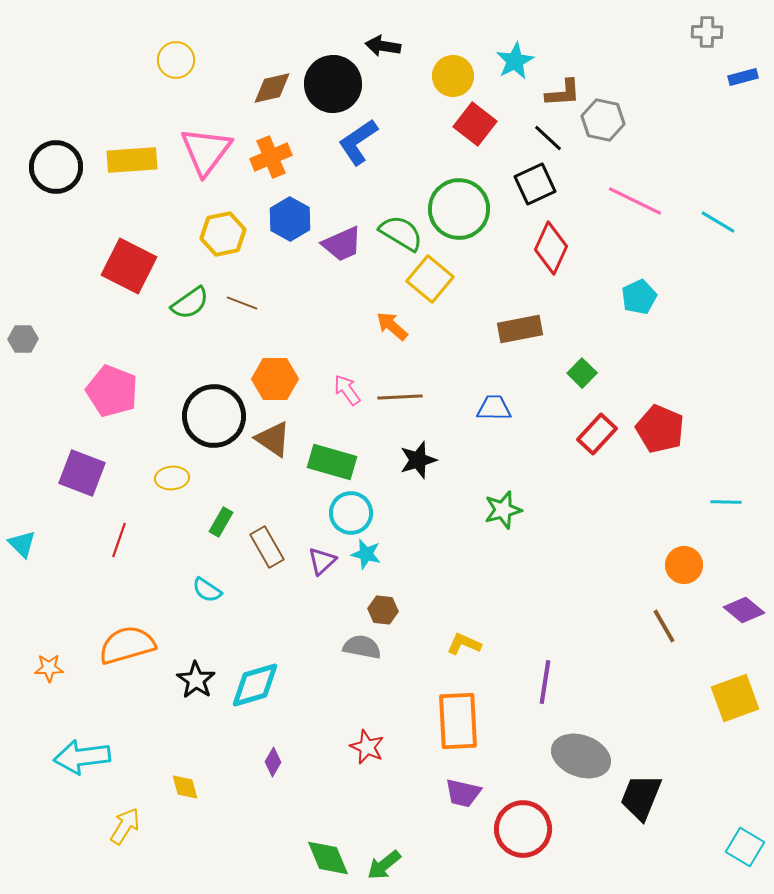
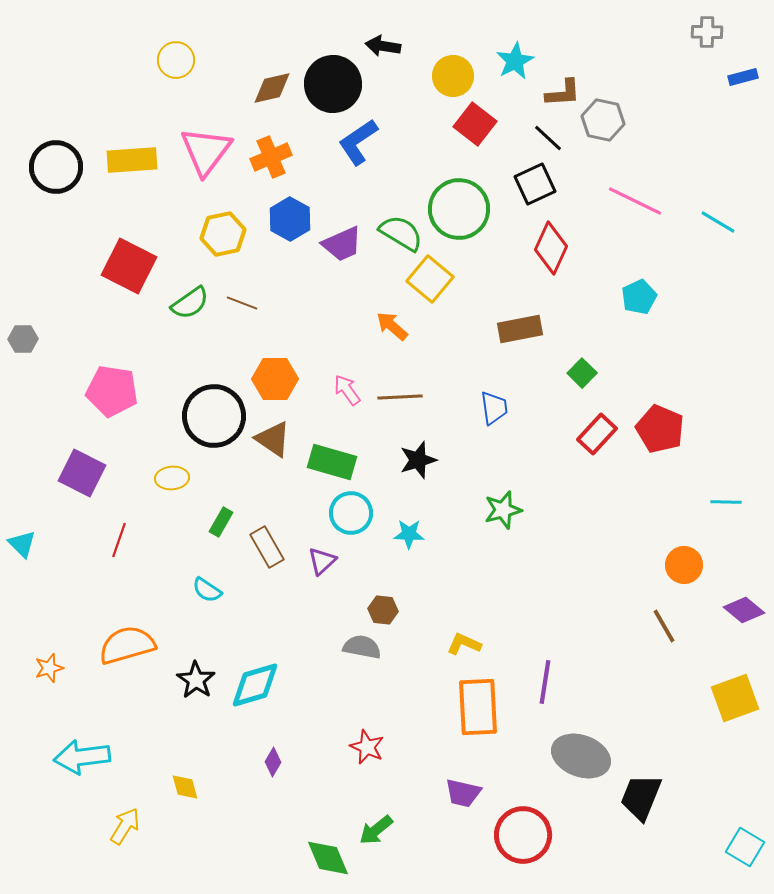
pink pentagon at (112, 391): rotated 12 degrees counterclockwise
blue trapezoid at (494, 408): rotated 81 degrees clockwise
purple square at (82, 473): rotated 6 degrees clockwise
cyan star at (366, 554): moved 43 px right, 20 px up; rotated 12 degrees counterclockwise
orange star at (49, 668): rotated 16 degrees counterclockwise
orange rectangle at (458, 721): moved 20 px right, 14 px up
red circle at (523, 829): moved 6 px down
green arrow at (384, 865): moved 8 px left, 35 px up
